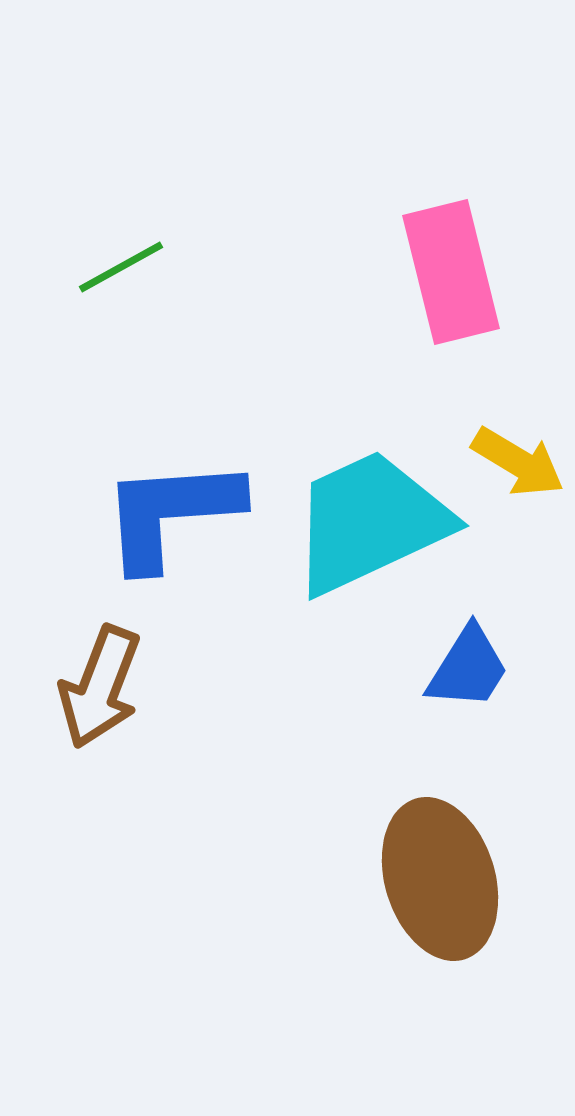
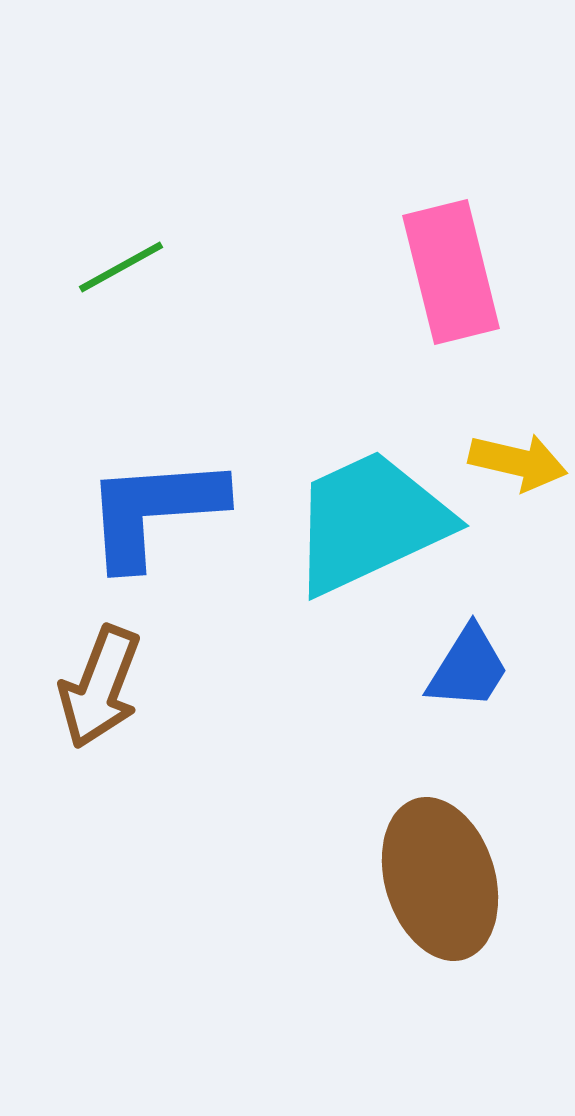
yellow arrow: rotated 18 degrees counterclockwise
blue L-shape: moved 17 px left, 2 px up
